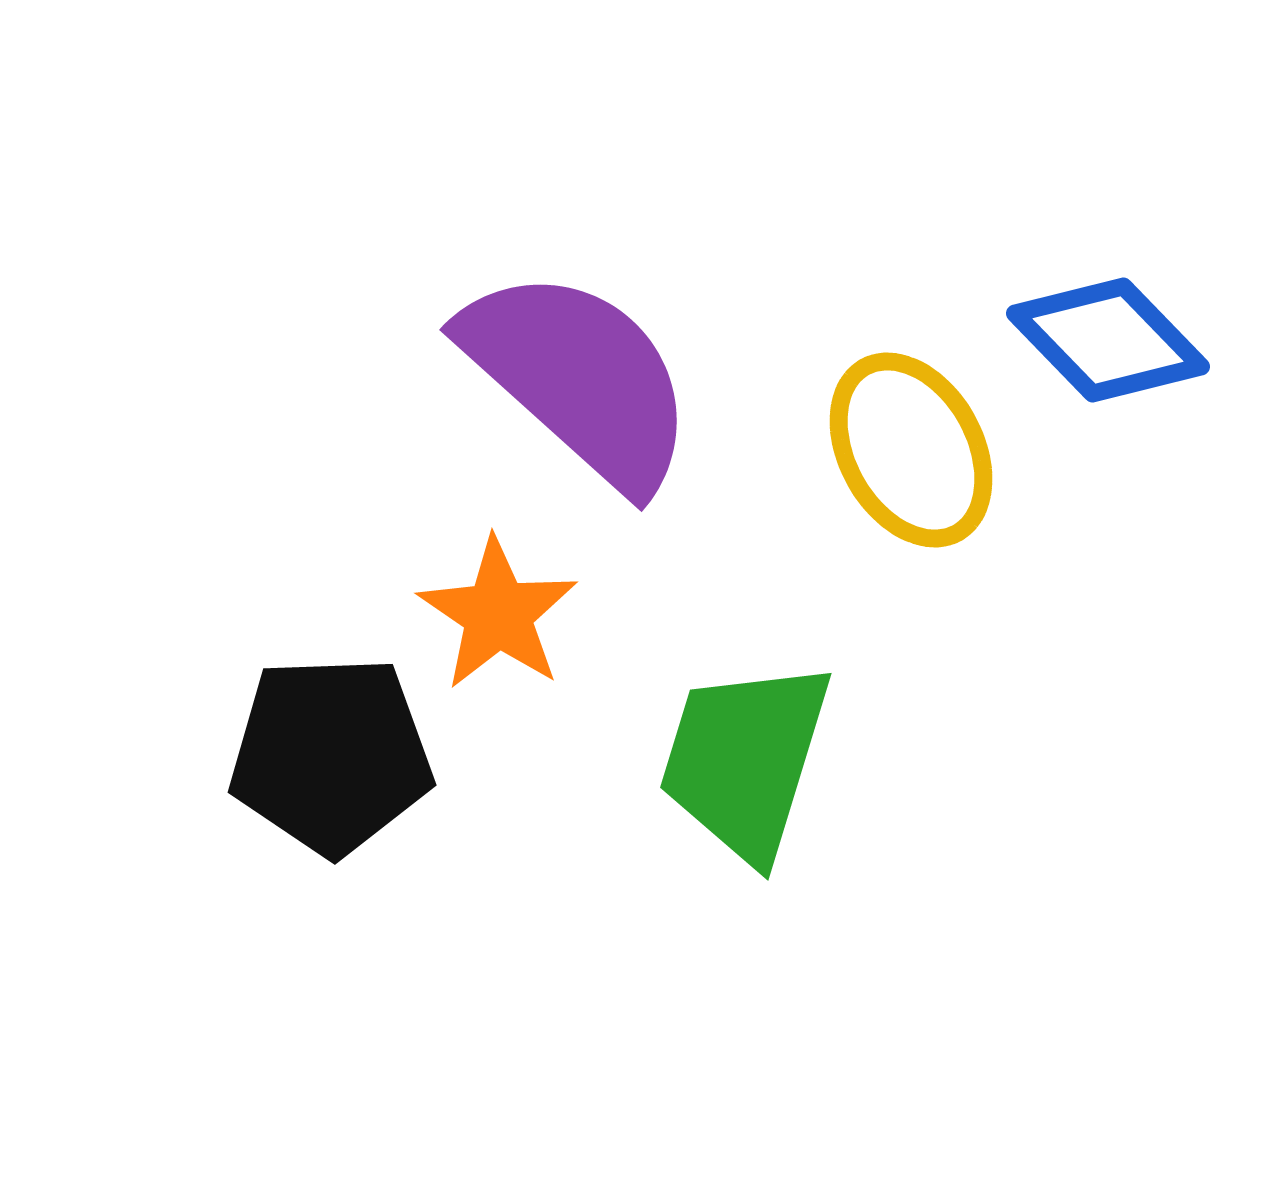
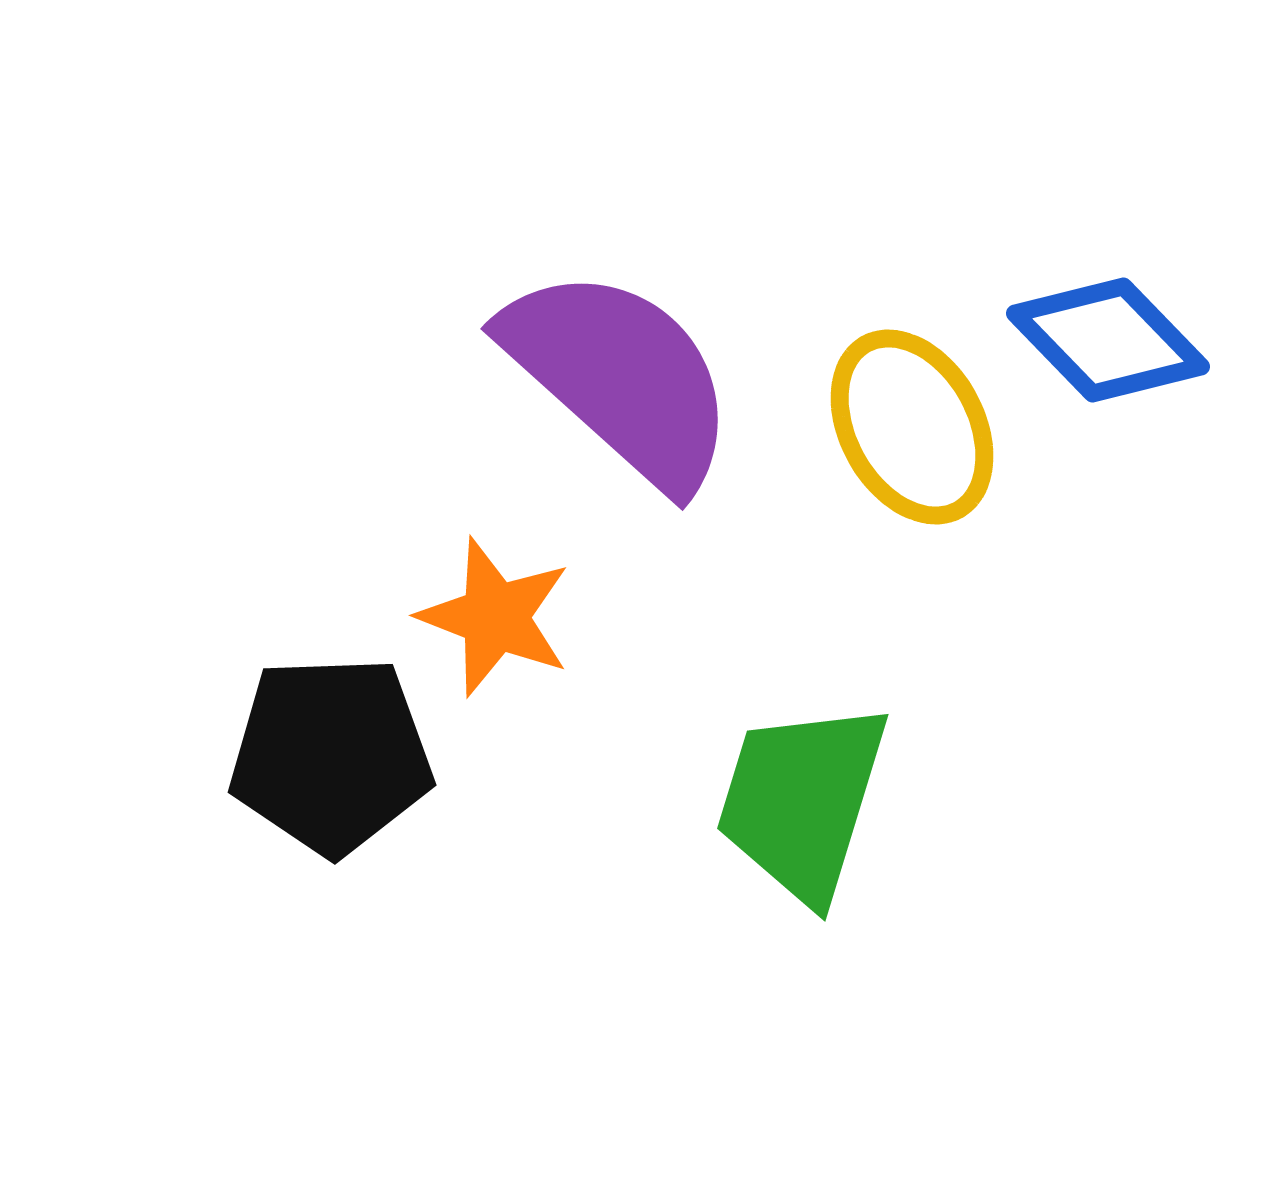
purple semicircle: moved 41 px right, 1 px up
yellow ellipse: moved 1 px right, 23 px up
orange star: moved 3 px left, 3 px down; rotated 13 degrees counterclockwise
green trapezoid: moved 57 px right, 41 px down
